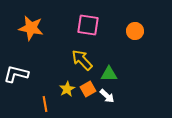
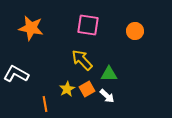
white L-shape: rotated 15 degrees clockwise
orange square: moved 1 px left
